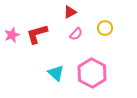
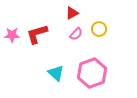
red triangle: moved 2 px right, 1 px down
yellow circle: moved 6 px left, 1 px down
pink star: rotated 21 degrees clockwise
pink hexagon: rotated 12 degrees clockwise
